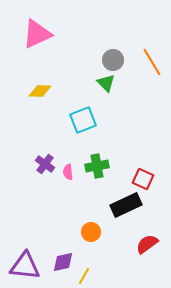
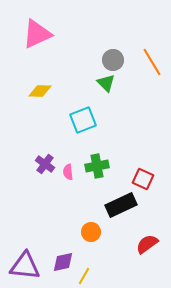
black rectangle: moved 5 px left
